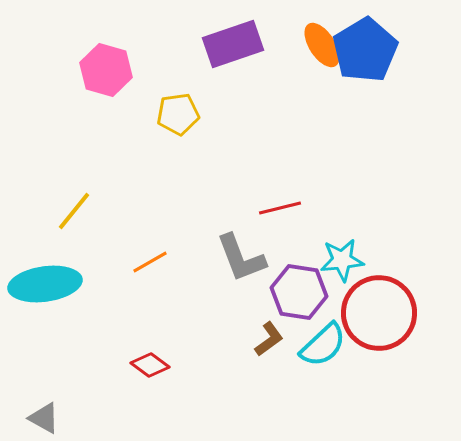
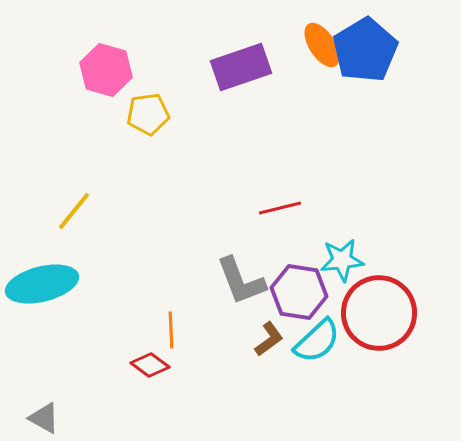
purple rectangle: moved 8 px right, 23 px down
yellow pentagon: moved 30 px left
gray L-shape: moved 23 px down
orange line: moved 21 px right, 68 px down; rotated 63 degrees counterclockwise
cyan ellipse: moved 3 px left; rotated 6 degrees counterclockwise
cyan semicircle: moved 6 px left, 4 px up
